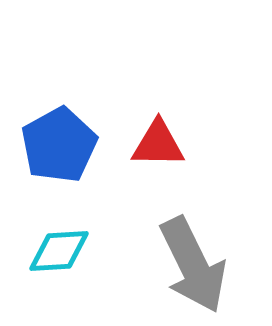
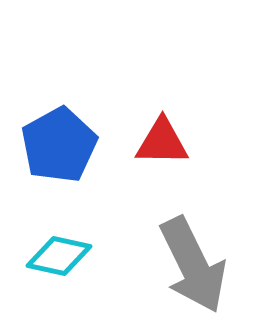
red triangle: moved 4 px right, 2 px up
cyan diamond: moved 5 px down; rotated 16 degrees clockwise
